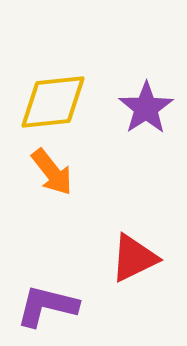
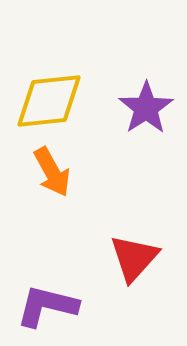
yellow diamond: moved 4 px left, 1 px up
orange arrow: rotated 9 degrees clockwise
red triangle: rotated 22 degrees counterclockwise
